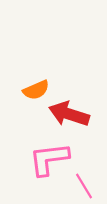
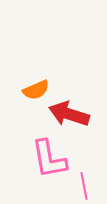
pink L-shape: rotated 93 degrees counterclockwise
pink line: rotated 20 degrees clockwise
